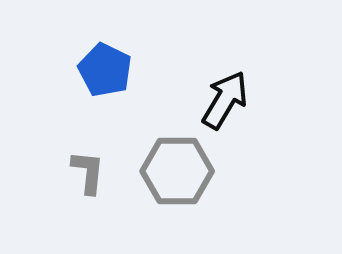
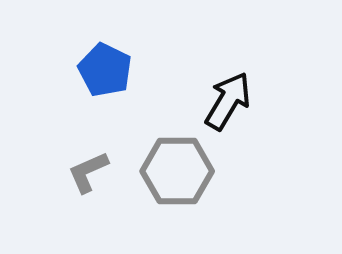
black arrow: moved 3 px right, 1 px down
gray L-shape: rotated 120 degrees counterclockwise
